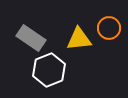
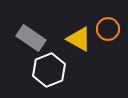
orange circle: moved 1 px left, 1 px down
yellow triangle: rotated 36 degrees clockwise
